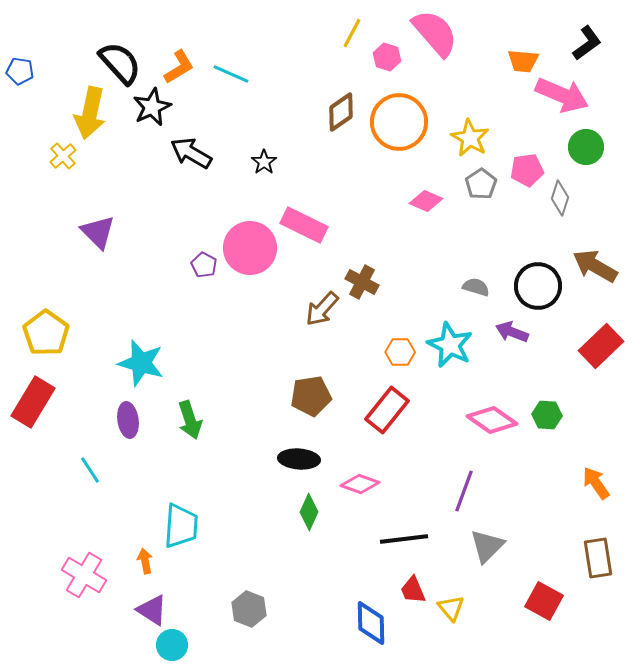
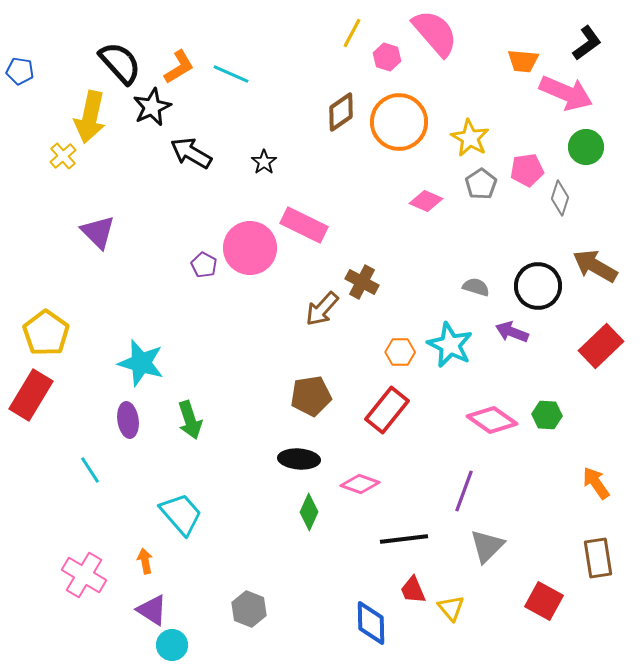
pink arrow at (562, 95): moved 4 px right, 2 px up
yellow arrow at (90, 113): moved 4 px down
red rectangle at (33, 402): moved 2 px left, 7 px up
cyan trapezoid at (181, 526): moved 12 px up; rotated 45 degrees counterclockwise
